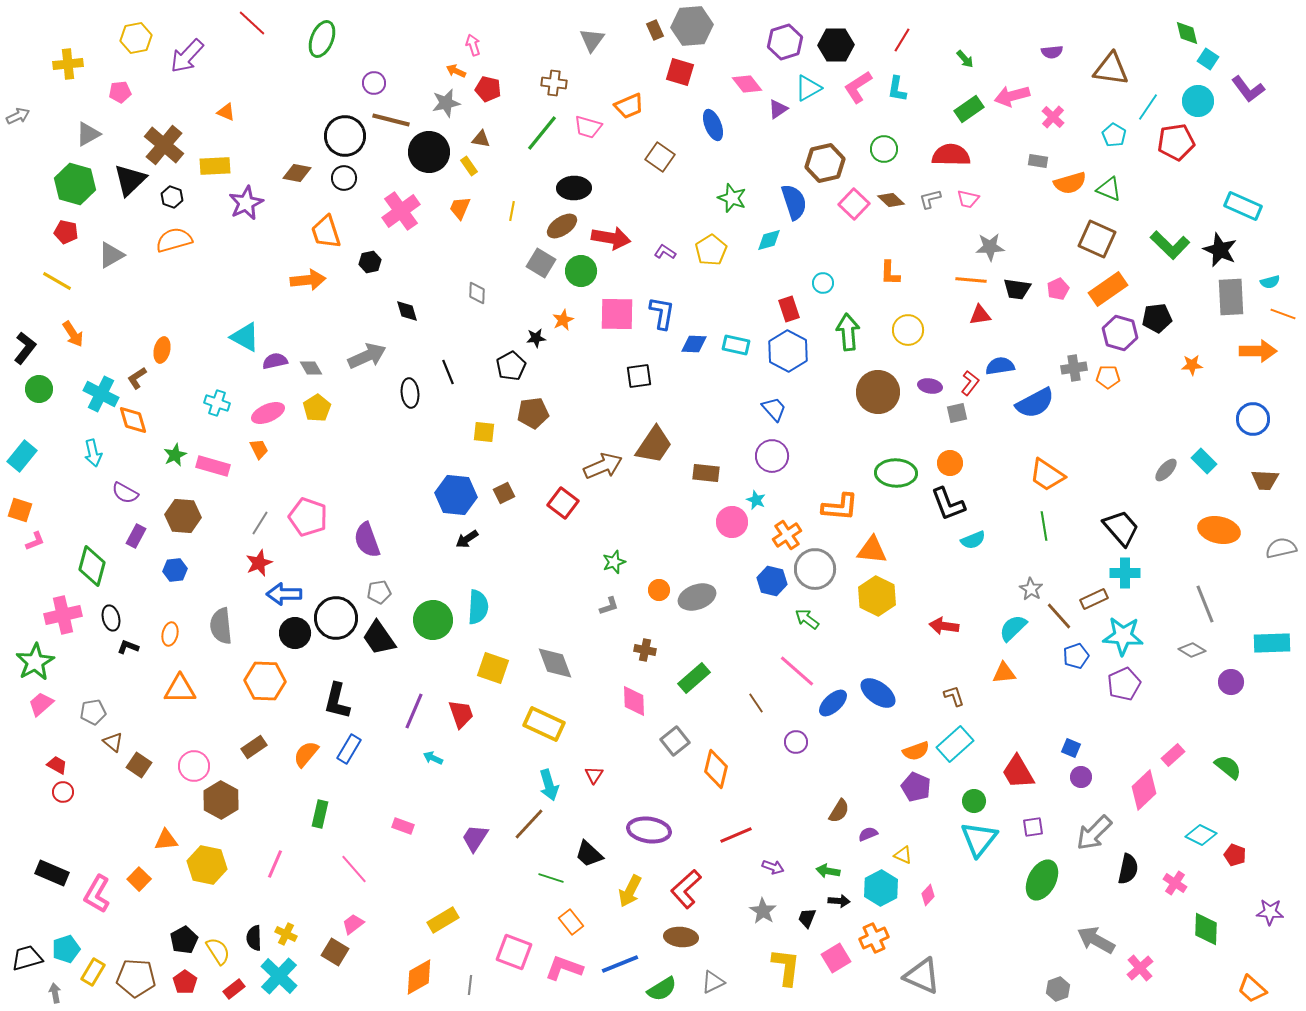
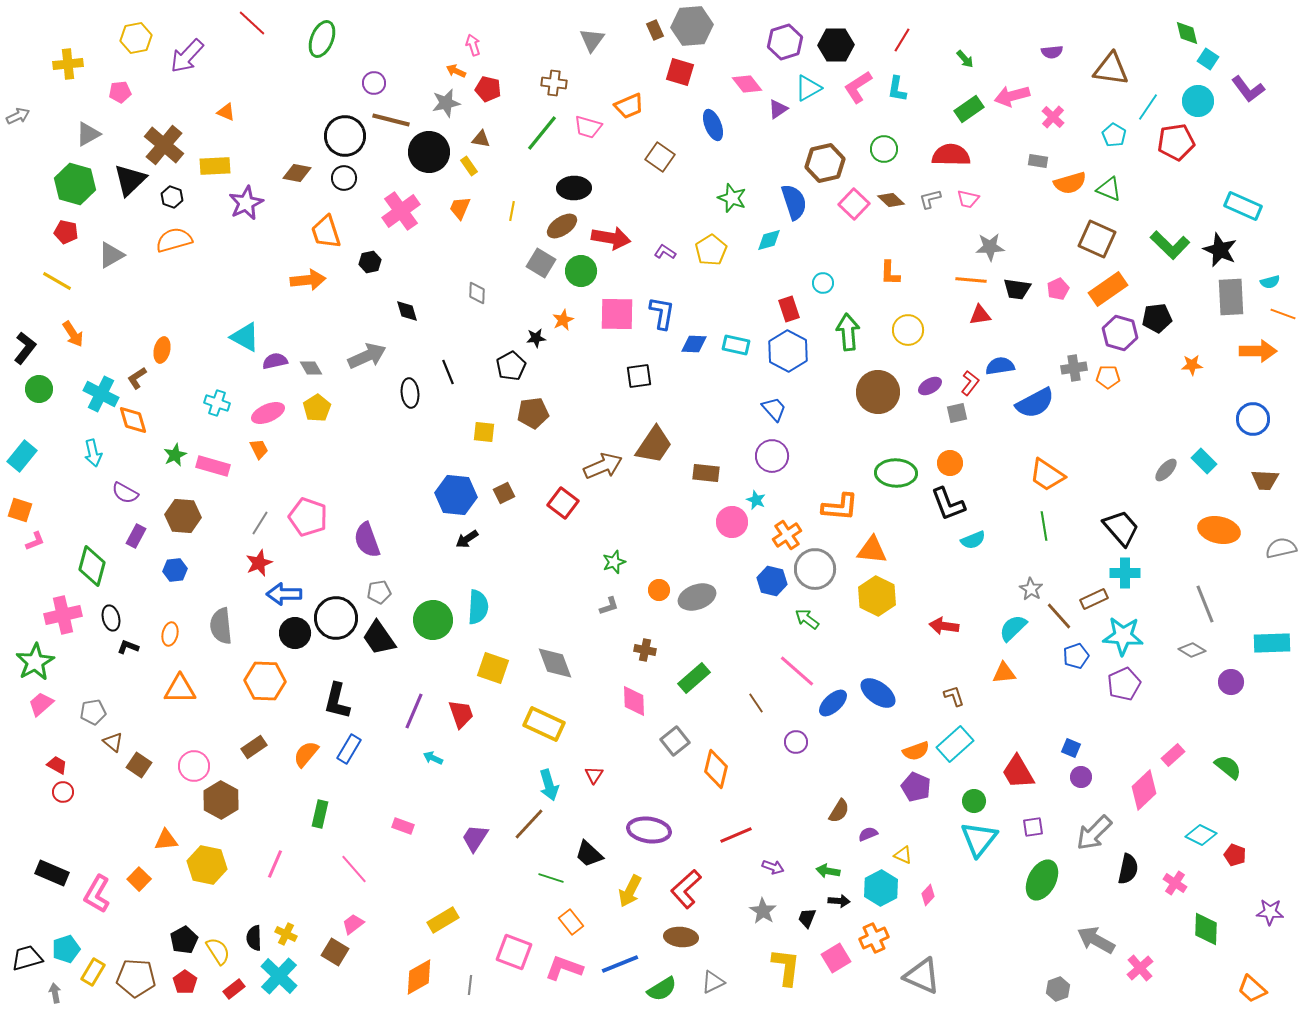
purple ellipse at (930, 386): rotated 40 degrees counterclockwise
